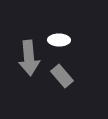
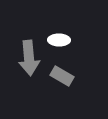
gray rectangle: rotated 20 degrees counterclockwise
